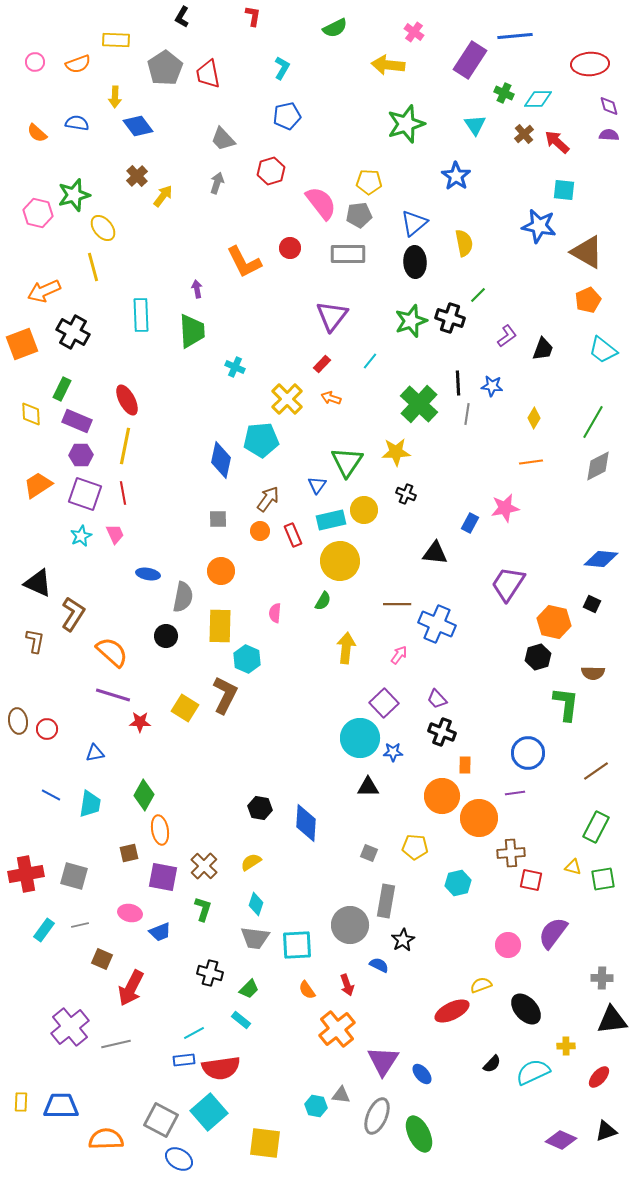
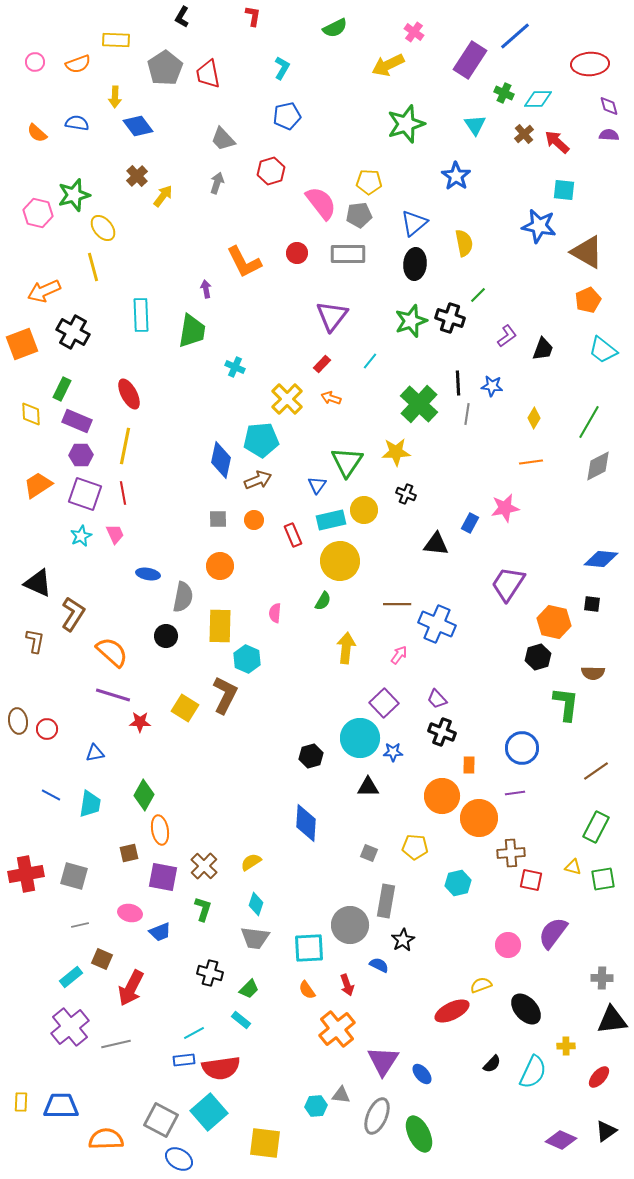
blue line at (515, 36): rotated 36 degrees counterclockwise
yellow arrow at (388, 65): rotated 32 degrees counterclockwise
red circle at (290, 248): moved 7 px right, 5 px down
black ellipse at (415, 262): moved 2 px down; rotated 8 degrees clockwise
purple arrow at (197, 289): moved 9 px right
green trapezoid at (192, 331): rotated 12 degrees clockwise
red ellipse at (127, 400): moved 2 px right, 6 px up
green line at (593, 422): moved 4 px left
brown arrow at (268, 499): moved 10 px left, 19 px up; rotated 32 degrees clockwise
orange circle at (260, 531): moved 6 px left, 11 px up
black triangle at (435, 553): moved 1 px right, 9 px up
orange circle at (221, 571): moved 1 px left, 5 px up
black square at (592, 604): rotated 18 degrees counterclockwise
blue circle at (528, 753): moved 6 px left, 5 px up
orange rectangle at (465, 765): moved 4 px right
black hexagon at (260, 808): moved 51 px right, 52 px up; rotated 25 degrees counterclockwise
cyan rectangle at (44, 930): moved 27 px right, 47 px down; rotated 15 degrees clockwise
cyan square at (297, 945): moved 12 px right, 3 px down
cyan semicircle at (533, 1072): rotated 140 degrees clockwise
cyan hexagon at (316, 1106): rotated 15 degrees counterclockwise
black triangle at (606, 1131): rotated 15 degrees counterclockwise
